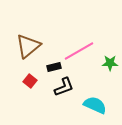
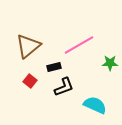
pink line: moved 6 px up
